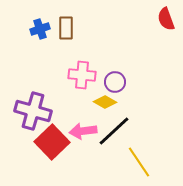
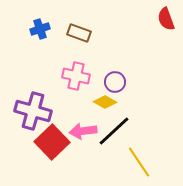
brown rectangle: moved 13 px right, 5 px down; rotated 70 degrees counterclockwise
pink cross: moved 6 px left, 1 px down; rotated 8 degrees clockwise
